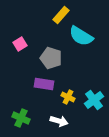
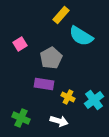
gray pentagon: rotated 25 degrees clockwise
